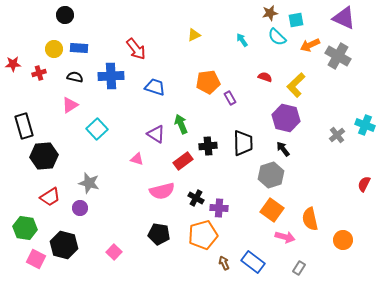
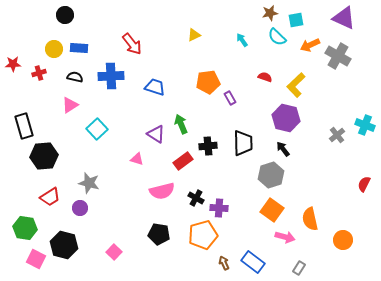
red arrow at (136, 49): moved 4 px left, 5 px up
